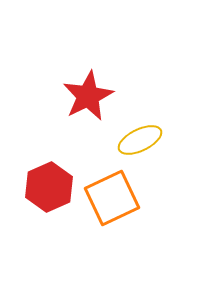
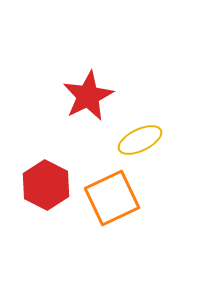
red hexagon: moved 3 px left, 2 px up; rotated 9 degrees counterclockwise
